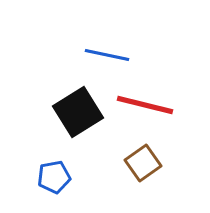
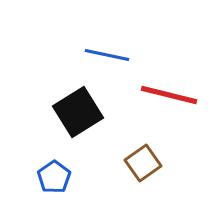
red line: moved 24 px right, 10 px up
blue pentagon: rotated 24 degrees counterclockwise
